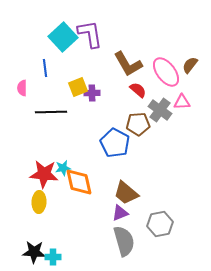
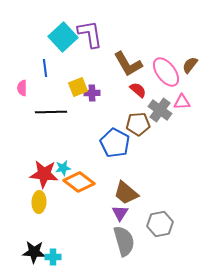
orange diamond: rotated 40 degrees counterclockwise
purple triangle: rotated 36 degrees counterclockwise
